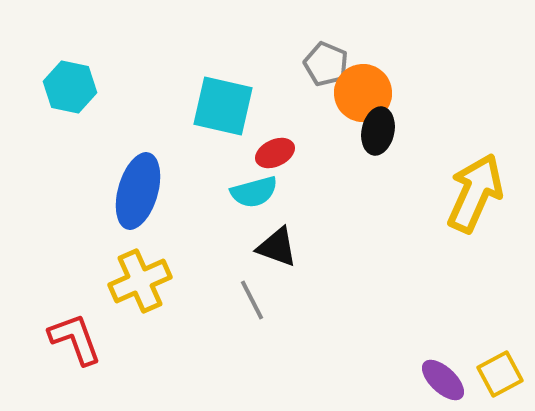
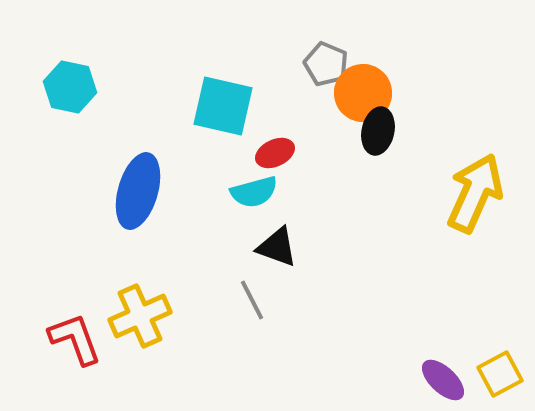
yellow cross: moved 35 px down
